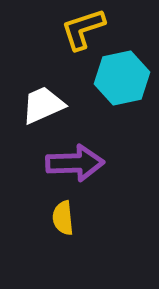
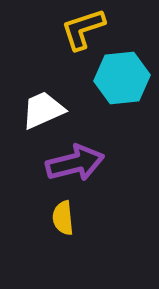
cyan hexagon: rotated 6 degrees clockwise
white trapezoid: moved 5 px down
purple arrow: rotated 12 degrees counterclockwise
